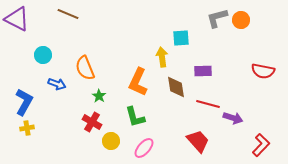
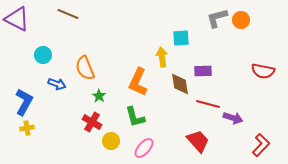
brown diamond: moved 4 px right, 3 px up
